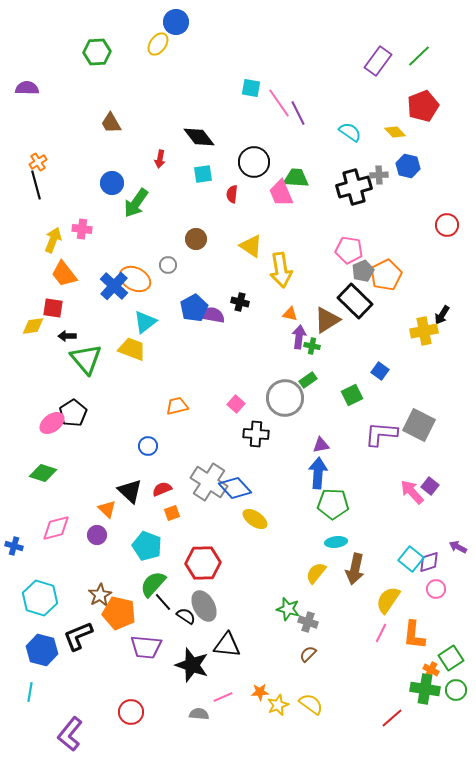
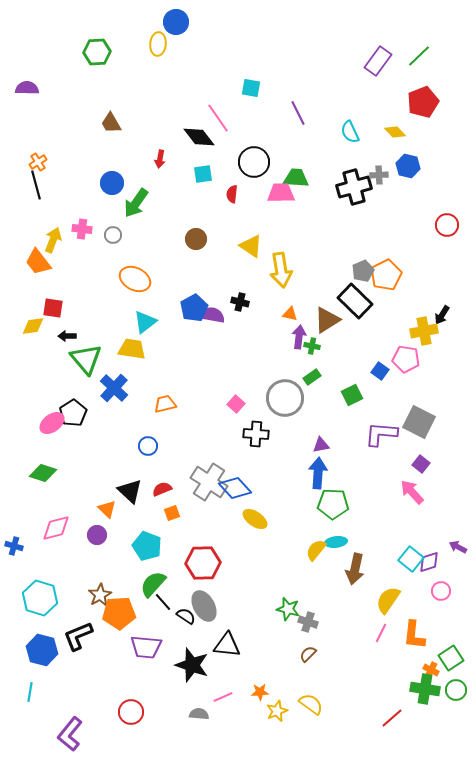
yellow ellipse at (158, 44): rotated 30 degrees counterclockwise
pink line at (279, 103): moved 61 px left, 15 px down
red pentagon at (423, 106): moved 4 px up
cyan semicircle at (350, 132): rotated 150 degrees counterclockwise
pink trapezoid at (281, 193): rotated 112 degrees clockwise
pink pentagon at (349, 250): moved 57 px right, 109 px down
gray circle at (168, 265): moved 55 px left, 30 px up
orange trapezoid at (64, 274): moved 26 px left, 12 px up
blue cross at (114, 286): moved 102 px down
yellow trapezoid at (132, 349): rotated 12 degrees counterclockwise
green rectangle at (308, 380): moved 4 px right, 3 px up
orange trapezoid at (177, 406): moved 12 px left, 2 px up
gray square at (419, 425): moved 3 px up
purple square at (430, 486): moved 9 px left, 22 px up
yellow semicircle at (316, 573): moved 23 px up
pink circle at (436, 589): moved 5 px right, 2 px down
orange pentagon at (119, 613): rotated 16 degrees counterclockwise
yellow star at (278, 705): moved 1 px left, 6 px down
